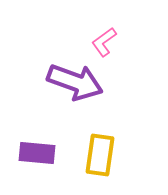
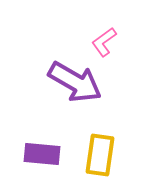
purple arrow: rotated 10 degrees clockwise
purple rectangle: moved 5 px right, 1 px down
